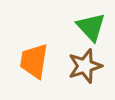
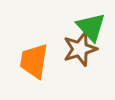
brown star: moved 5 px left, 17 px up
